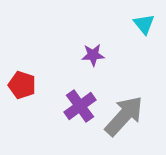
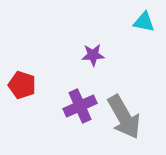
cyan triangle: moved 2 px up; rotated 40 degrees counterclockwise
purple cross: rotated 12 degrees clockwise
gray arrow: moved 1 px down; rotated 108 degrees clockwise
